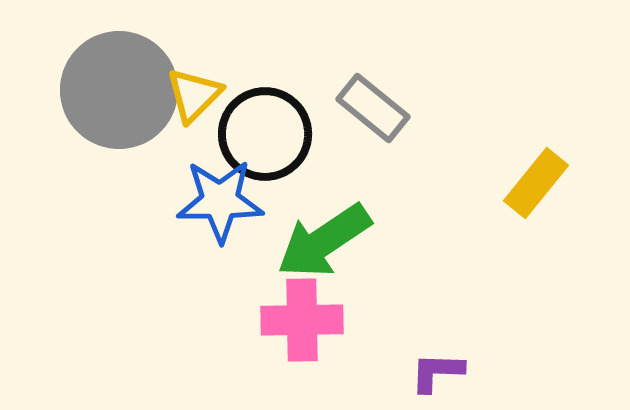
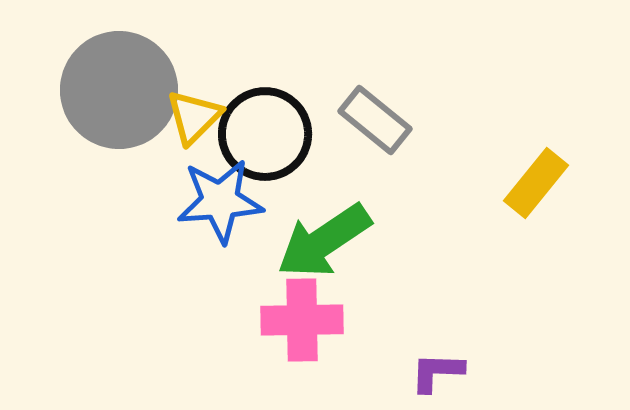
yellow triangle: moved 22 px down
gray rectangle: moved 2 px right, 12 px down
blue star: rotated 4 degrees counterclockwise
